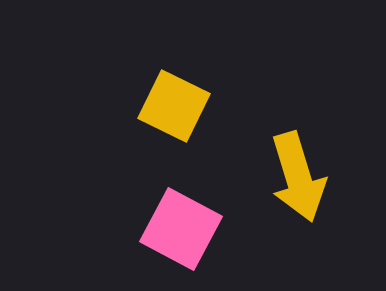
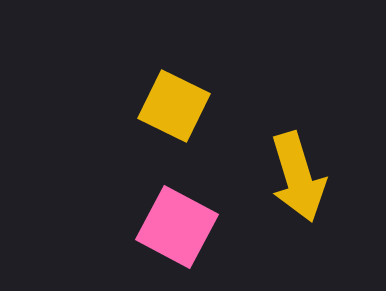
pink square: moved 4 px left, 2 px up
